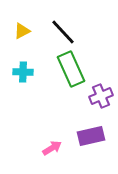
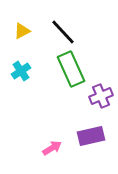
cyan cross: moved 2 px left, 1 px up; rotated 36 degrees counterclockwise
